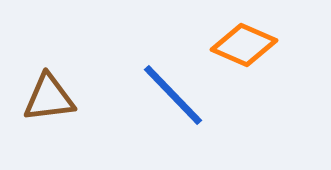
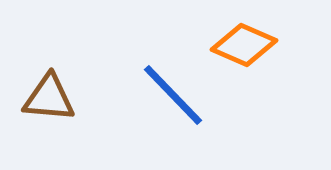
brown triangle: rotated 12 degrees clockwise
